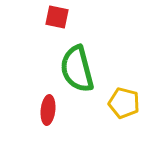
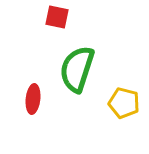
green semicircle: rotated 33 degrees clockwise
red ellipse: moved 15 px left, 11 px up
